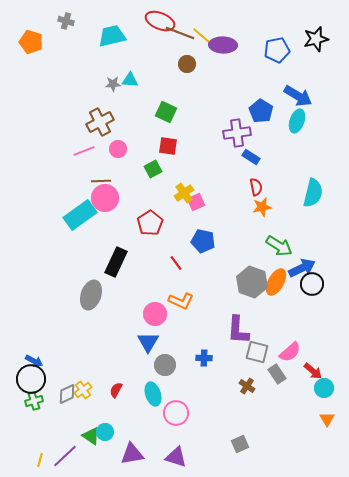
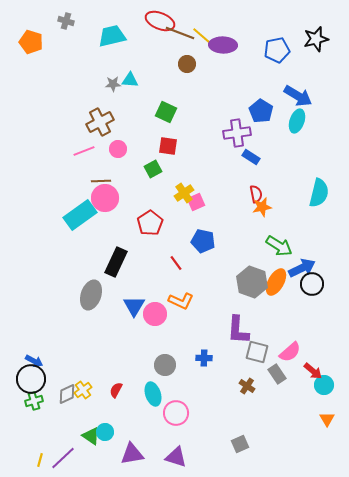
red semicircle at (256, 187): moved 7 px down
cyan semicircle at (313, 193): moved 6 px right
blue triangle at (148, 342): moved 14 px left, 36 px up
cyan circle at (324, 388): moved 3 px up
purple line at (65, 456): moved 2 px left, 2 px down
